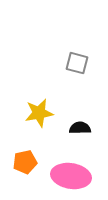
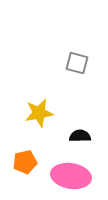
black semicircle: moved 8 px down
